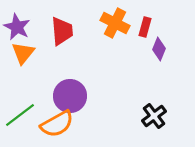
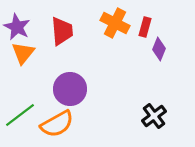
purple circle: moved 7 px up
